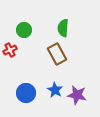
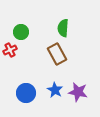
green circle: moved 3 px left, 2 px down
purple star: moved 1 px right, 3 px up
